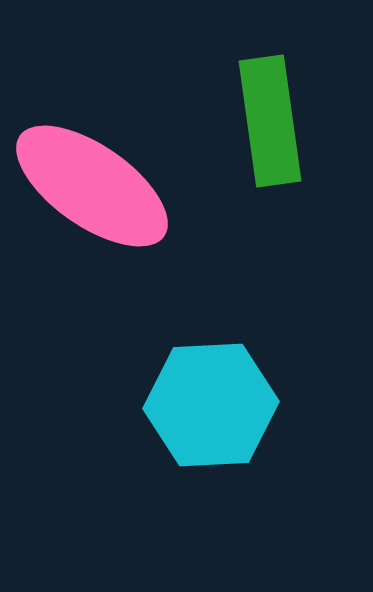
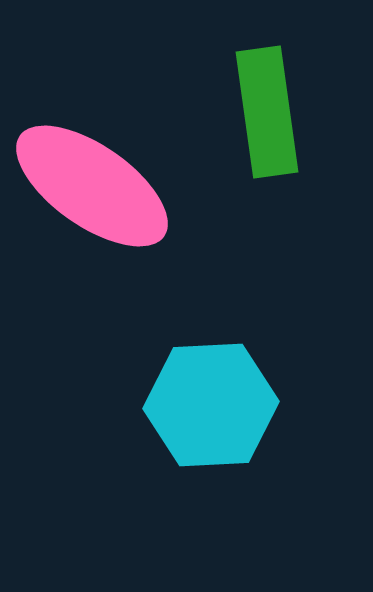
green rectangle: moved 3 px left, 9 px up
